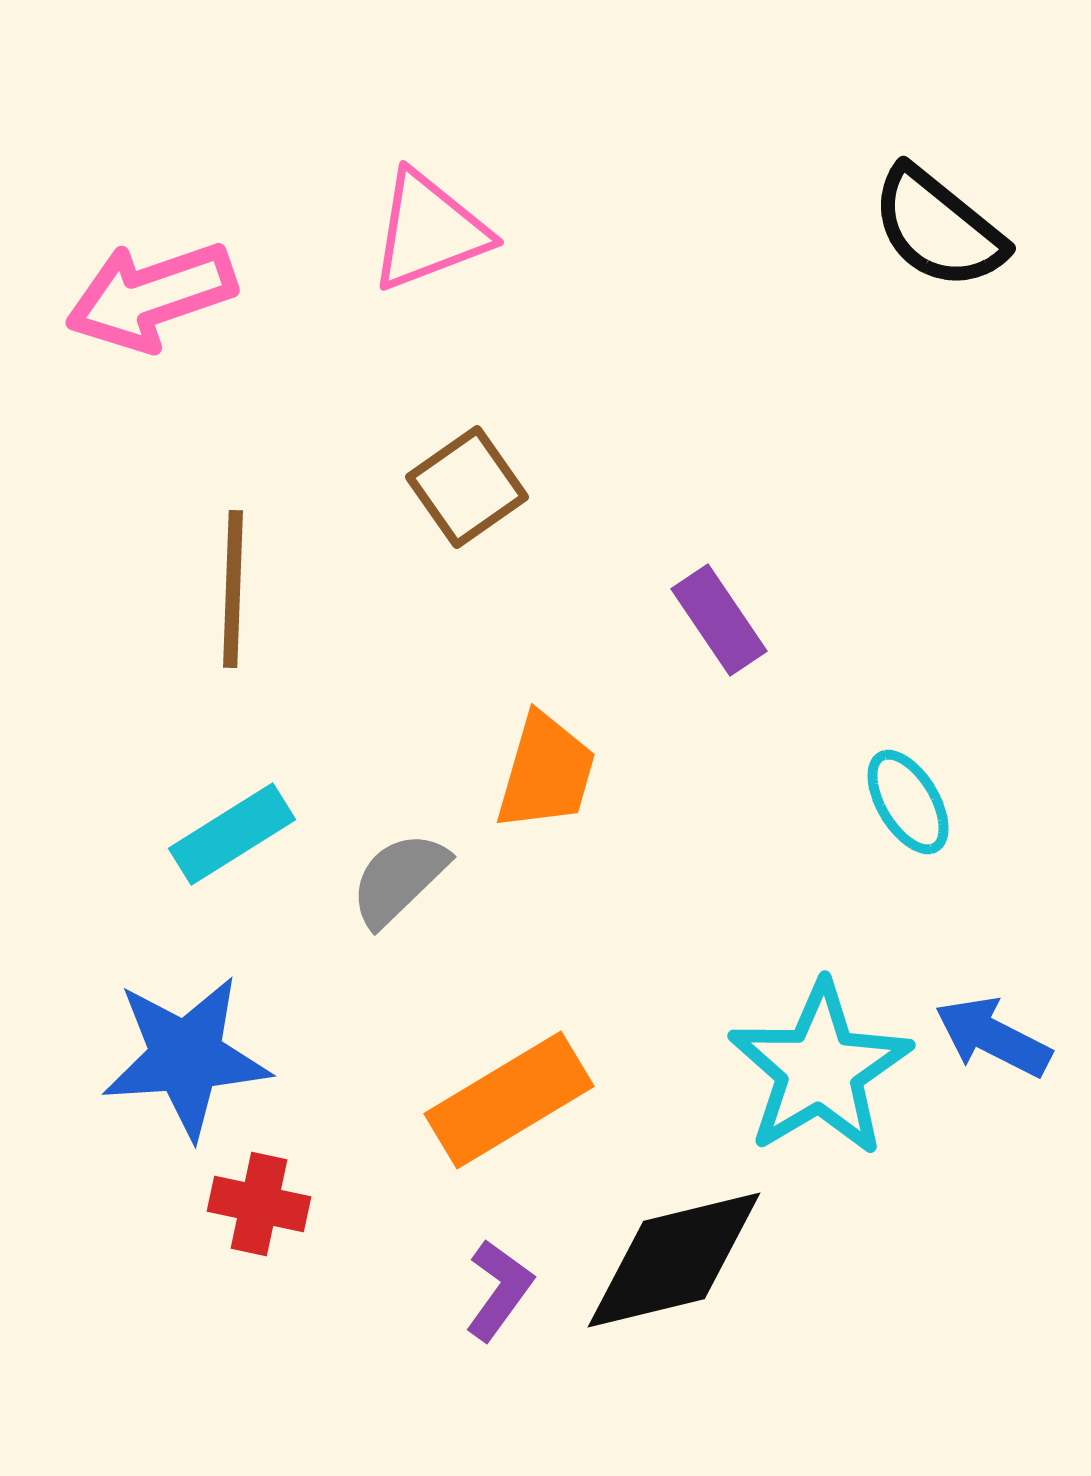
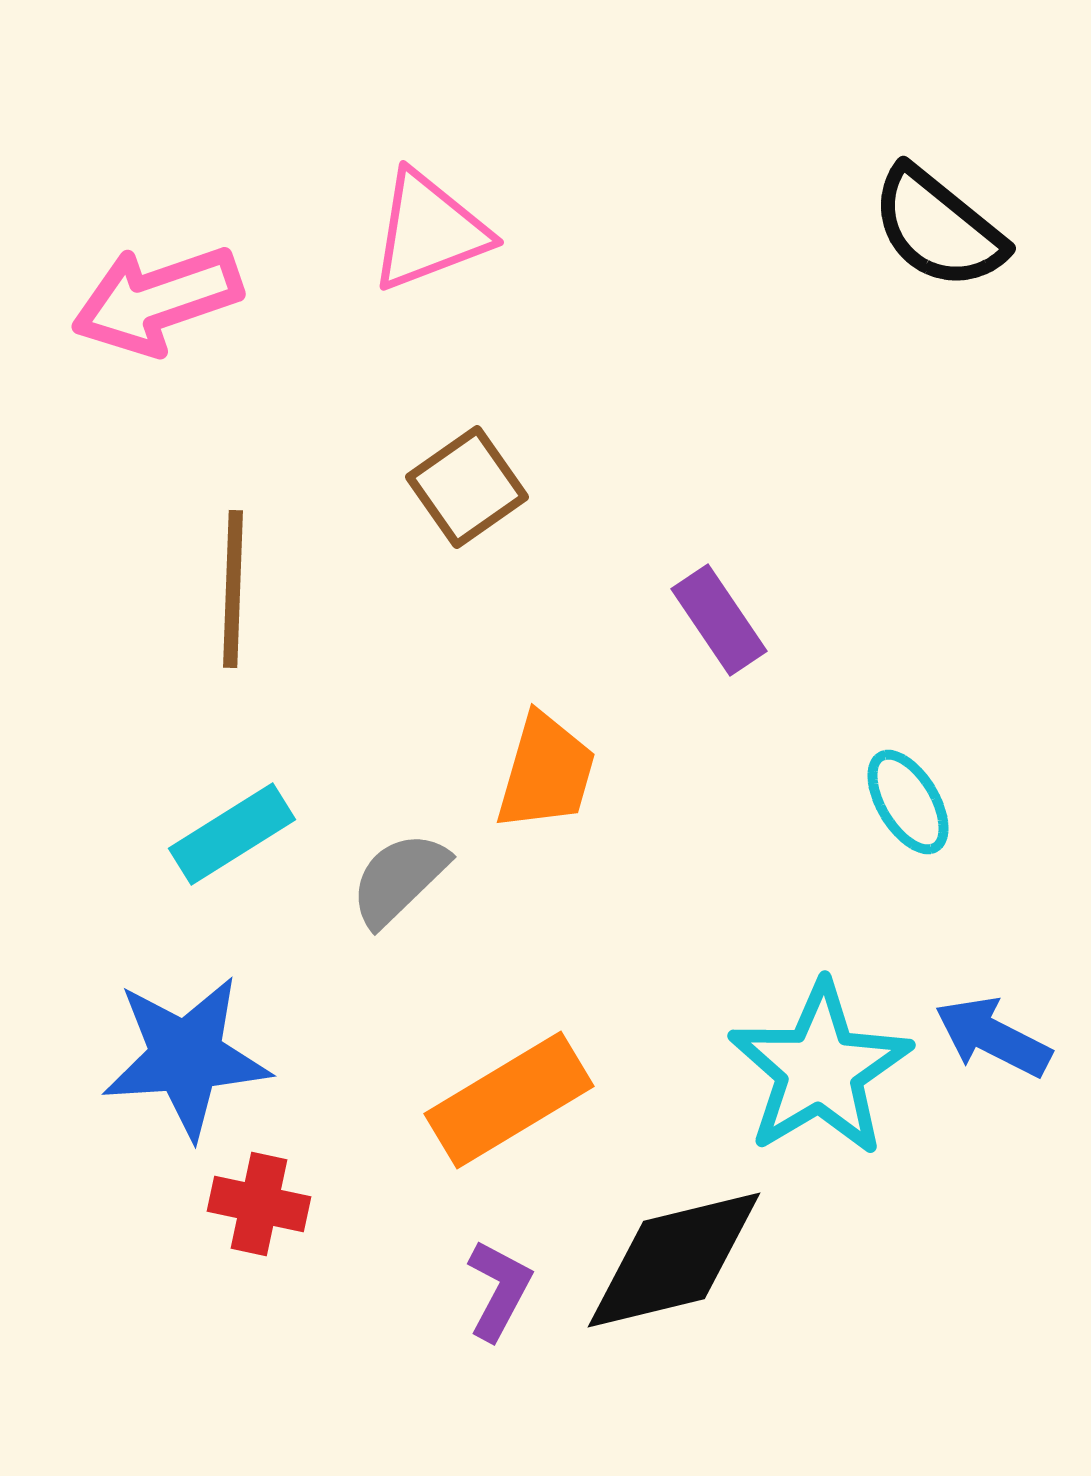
pink arrow: moved 6 px right, 4 px down
purple L-shape: rotated 8 degrees counterclockwise
